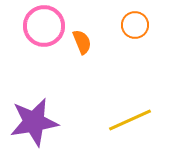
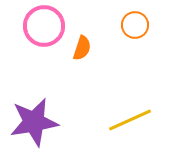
orange semicircle: moved 6 px down; rotated 40 degrees clockwise
